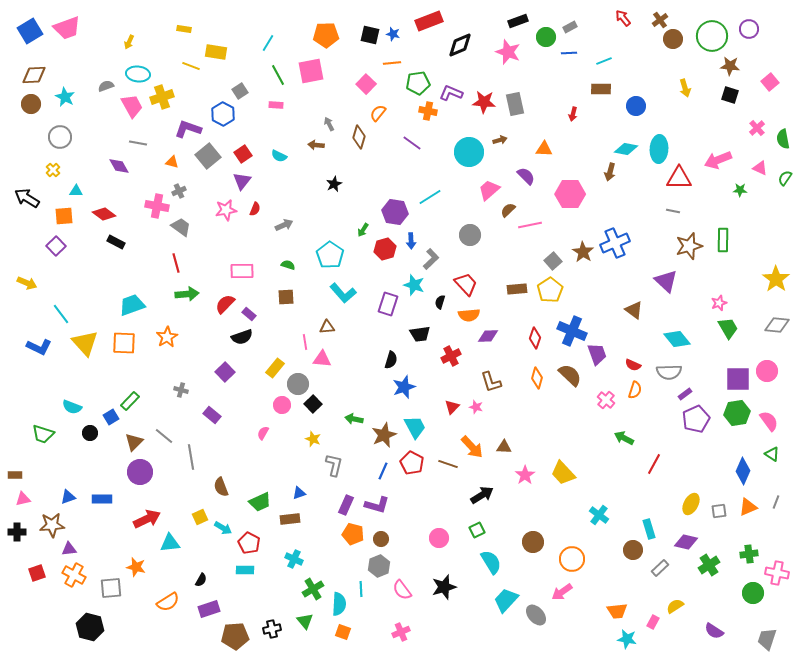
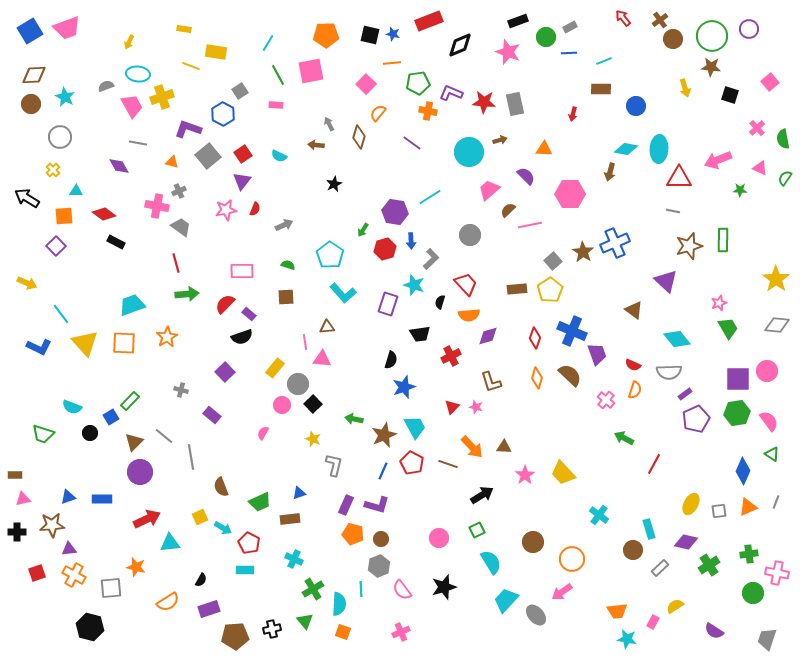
brown star at (730, 66): moved 19 px left, 1 px down
purple diamond at (488, 336): rotated 15 degrees counterclockwise
